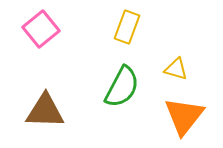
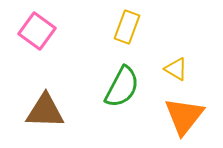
pink square: moved 4 px left, 2 px down; rotated 15 degrees counterclockwise
yellow triangle: rotated 15 degrees clockwise
